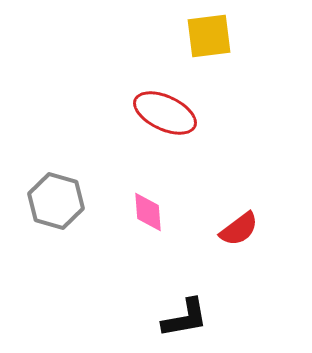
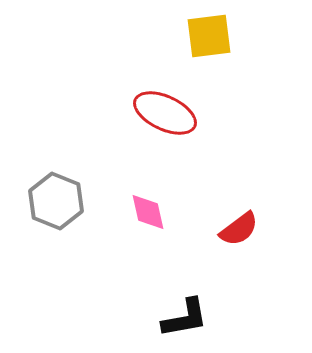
gray hexagon: rotated 6 degrees clockwise
pink diamond: rotated 9 degrees counterclockwise
